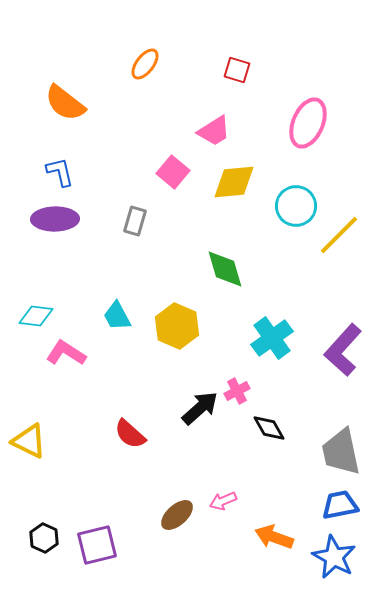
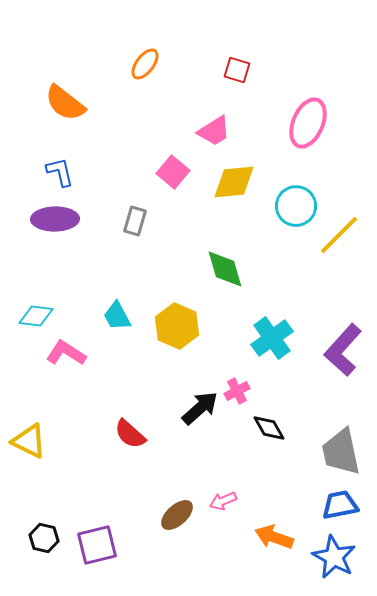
black hexagon: rotated 12 degrees counterclockwise
